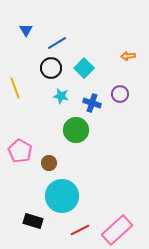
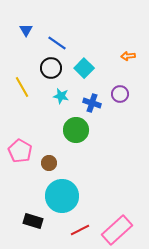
blue line: rotated 66 degrees clockwise
yellow line: moved 7 px right, 1 px up; rotated 10 degrees counterclockwise
